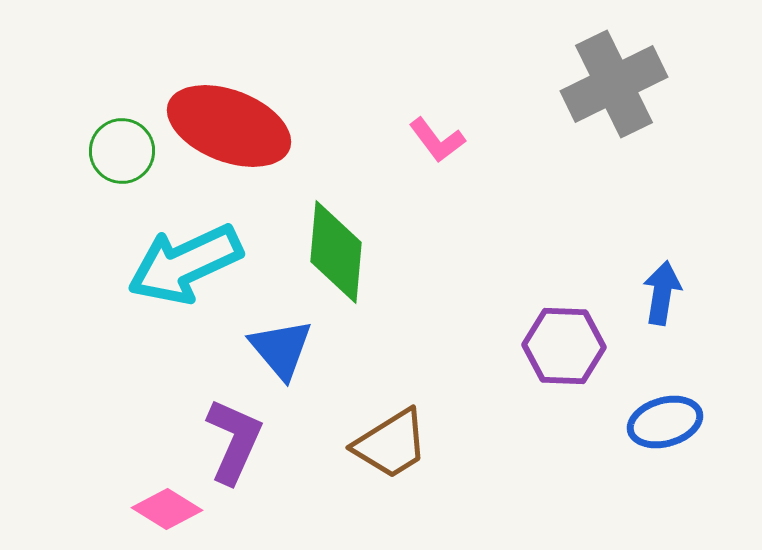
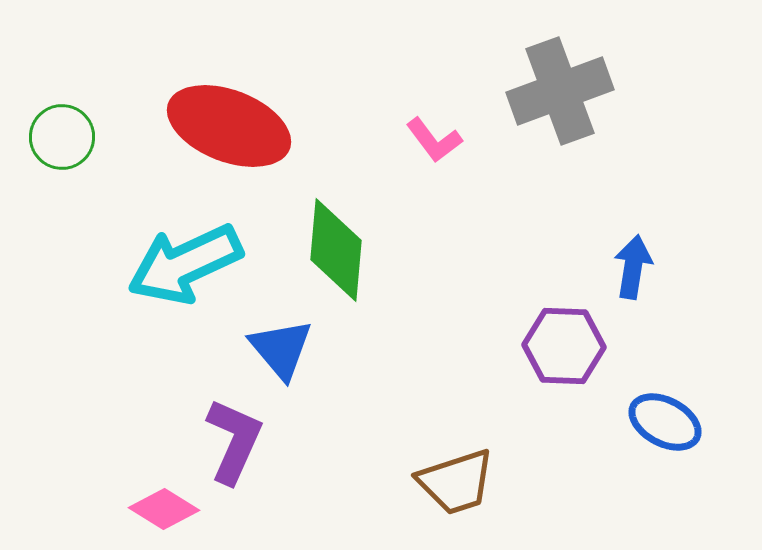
gray cross: moved 54 px left, 7 px down; rotated 6 degrees clockwise
pink L-shape: moved 3 px left
green circle: moved 60 px left, 14 px up
green diamond: moved 2 px up
blue arrow: moved 29 px left, 26 px up
blue ellipse: rotated 44 degrees clockwise
brown trapezoid: moved 65 px right, 38 px down; rotated 14 degrees clockwise
pink diamond: moved 3 px left
